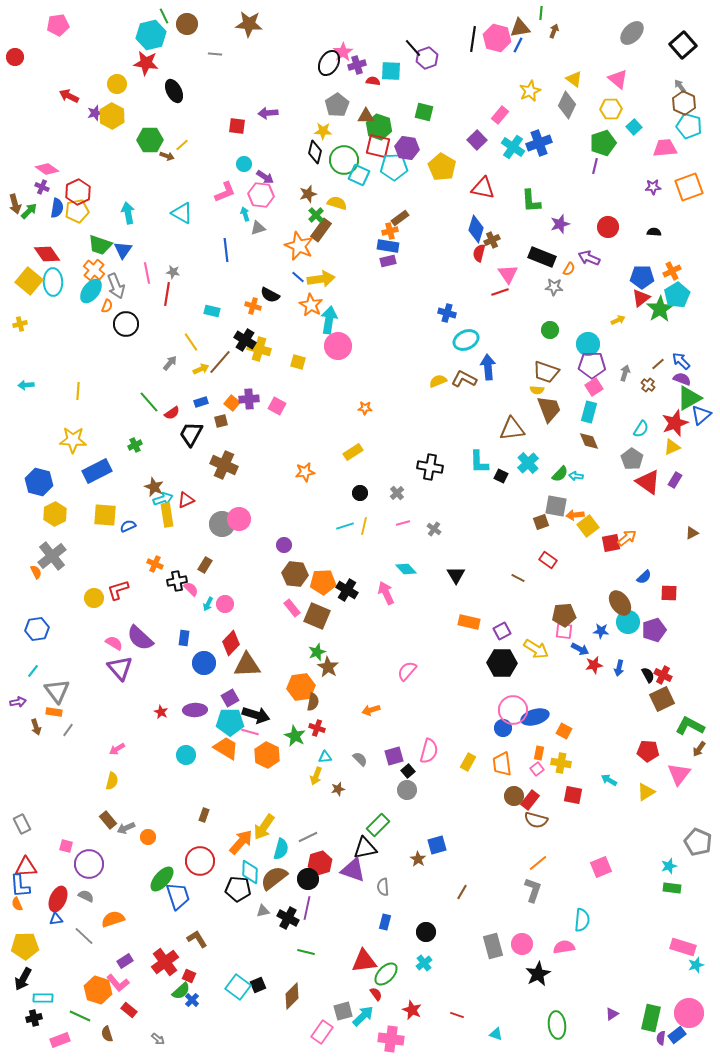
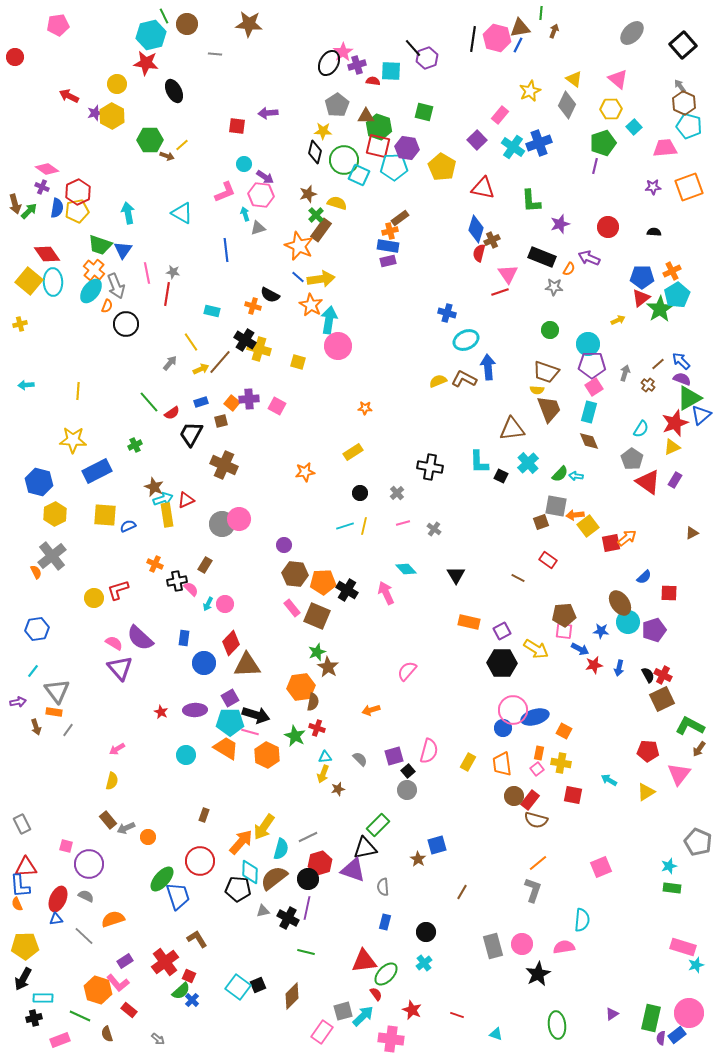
yellow arrow at (316, 776): moved 7 px right, 2 px up
